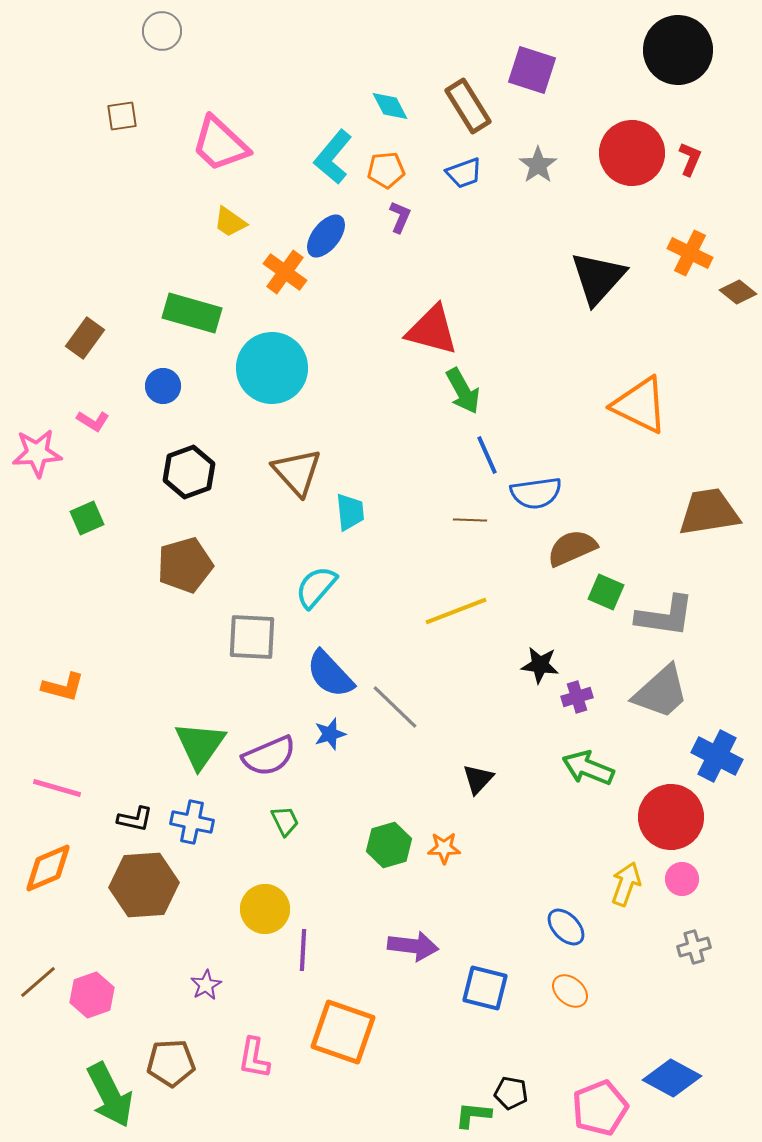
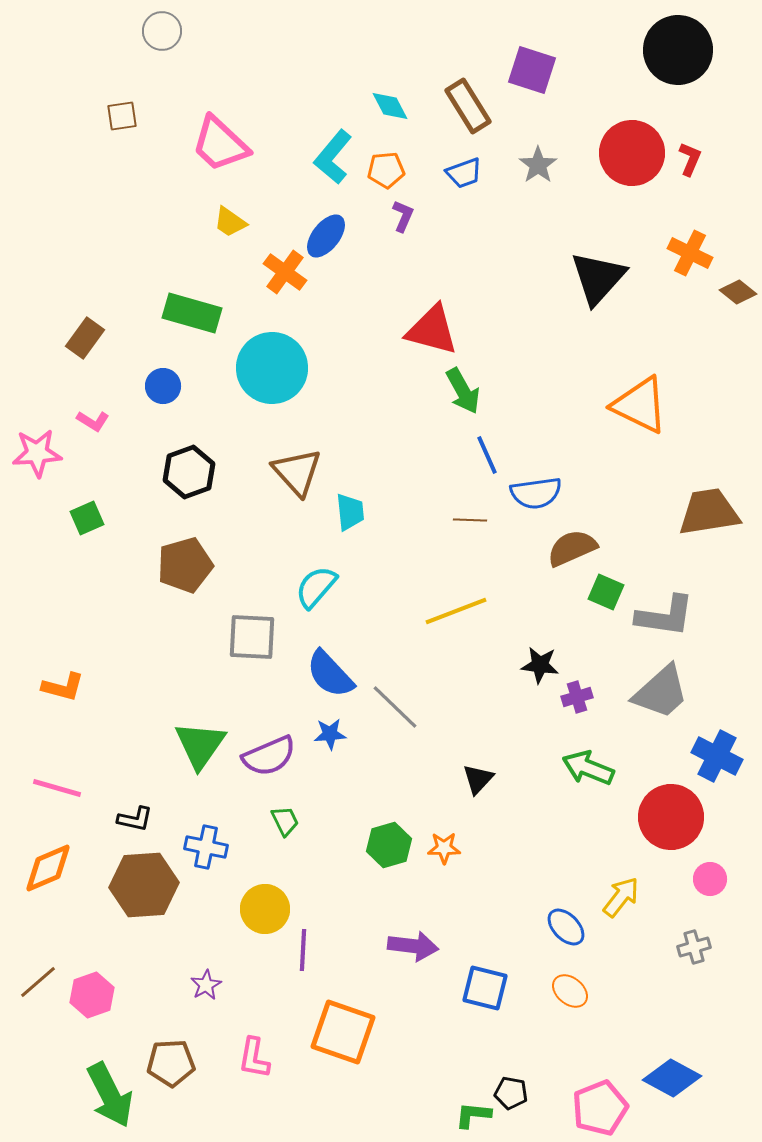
purple L-shape at (400, 217): moved 3 px right, 1 px up
blue star at (330, 734): rotated 12 degrees clockwise
blue cross at (192, 822): moved 14 px right, 25 px down
pink circle at (682, 879): moved 28 px right
yellow arrow at (626, 884): moved 5 px left, 13 px down; rotated 18 degrees clockwise
